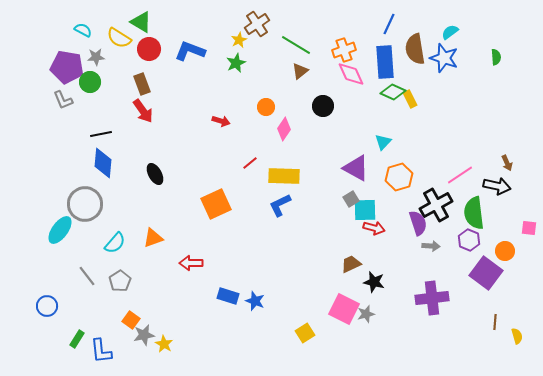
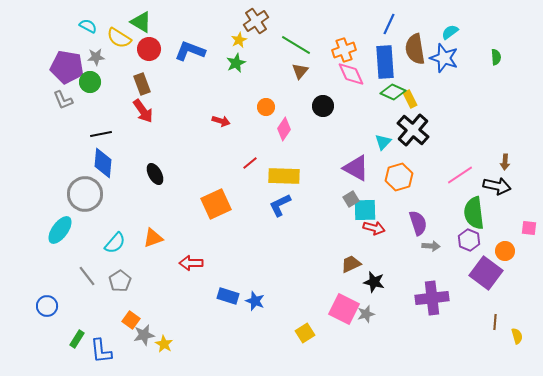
brown cross at (257, 24): moved 1 px left, 3 px up
cyan semicircle at (83, 30): moved 5 px right, 4 px up
brown triangle at (300, 71): rotated 12 degrees counterclockwise
brown arrow at (507, 163): moved 2 px left, 1 px up; rotated 28 degrees clockwise
gray circle at (85, 204): moved 10 px up
black cross at (436, 205): moved 23 px left, 75 px up; rotated 20 degrees counterclockwise
